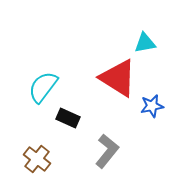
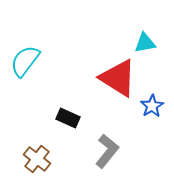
cyan semicircle: moved 18 px left, 26 px up
blue star: rotated 20 degrees counterclockwise
